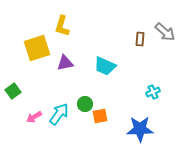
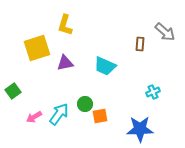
yellow L-shape: moved 3 px right, 1 px up
brown rectangle: moved 5 px down
